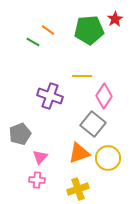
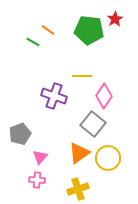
green pentagon: rotated 12 degrees clockwise
purple cross: moved 4 px right
orange triangle: rotated 15 degrees counterclockwise
